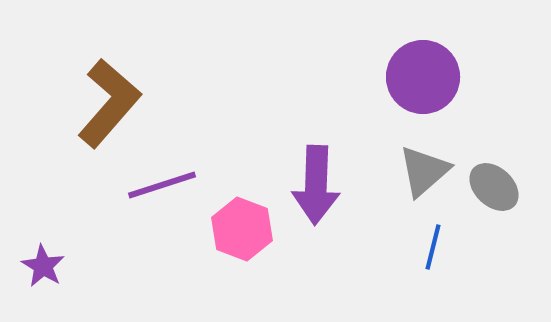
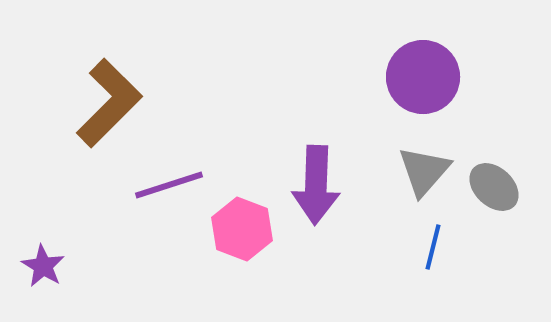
brown L-shape: rotated 4 degrees clockwise
gray triangle: rotated 8 degrees counterclockwise
purple line: moved 7 px right
